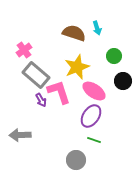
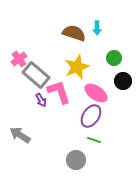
cyan arrow: rotated 16 degrees clockwise
pink cross: moved 5 px left, 9 px down
green circle: moved 2 px down
pink ellipse: moved 2 px right, 2 px down
gray arrow: rotated 35 degrees clockwise
